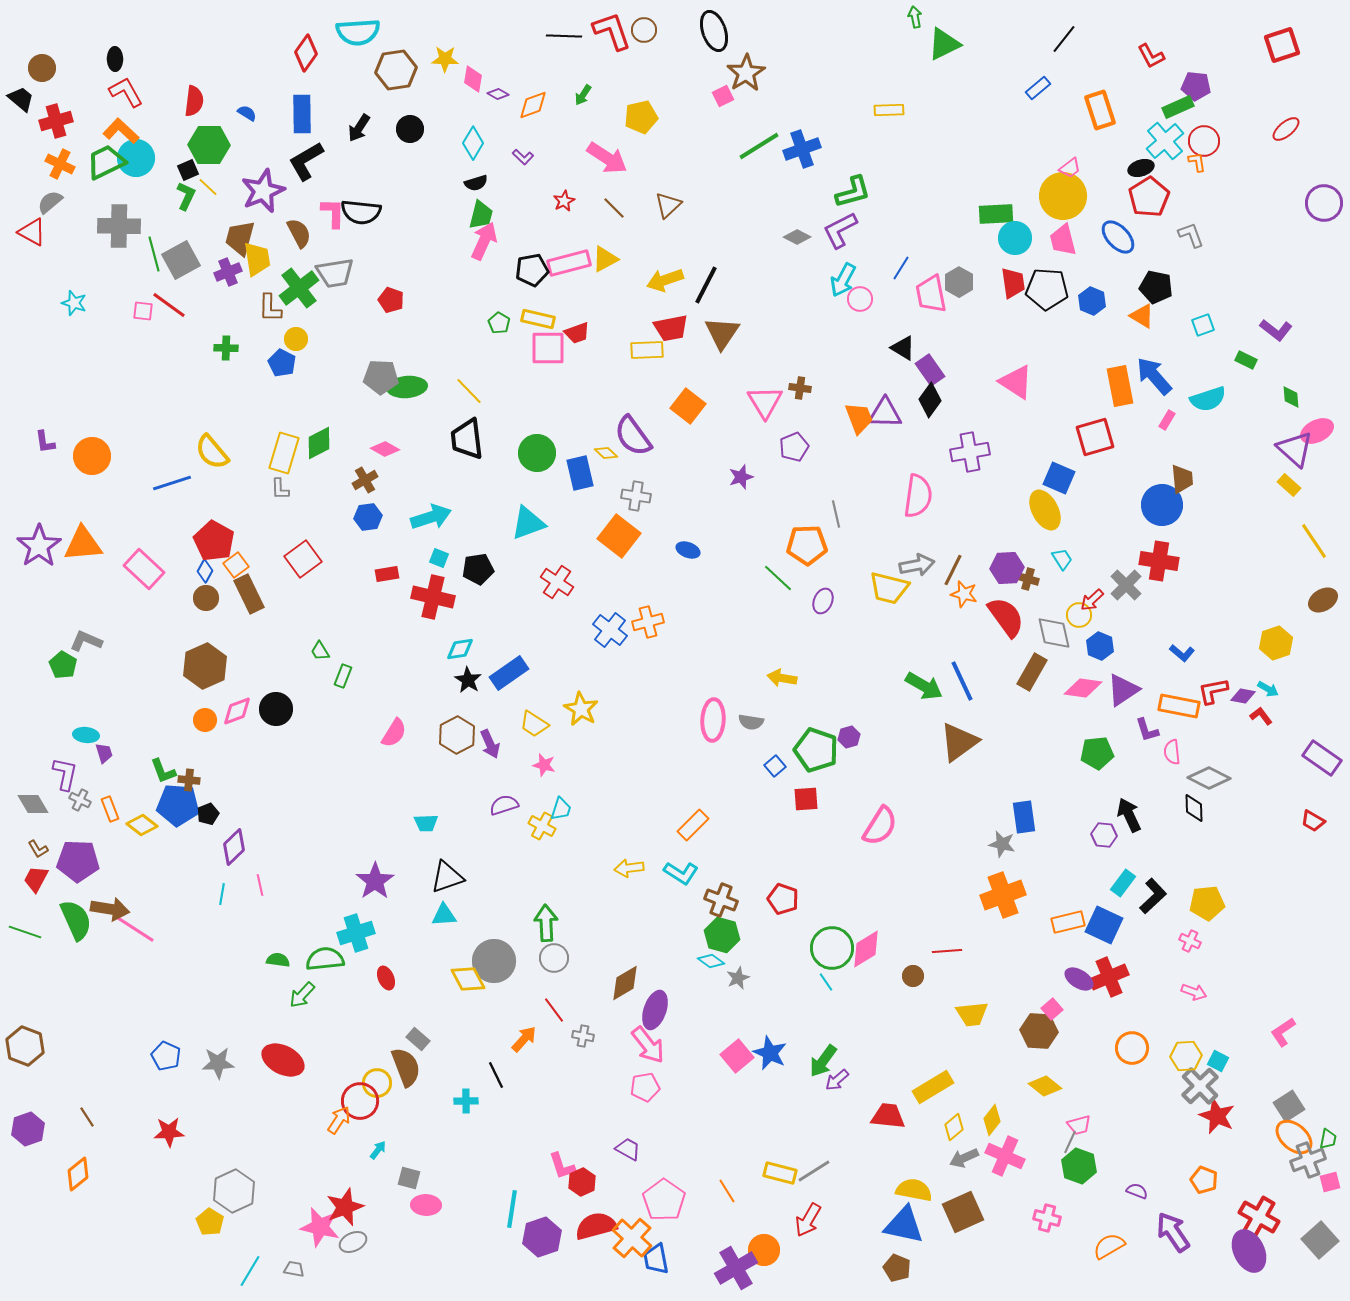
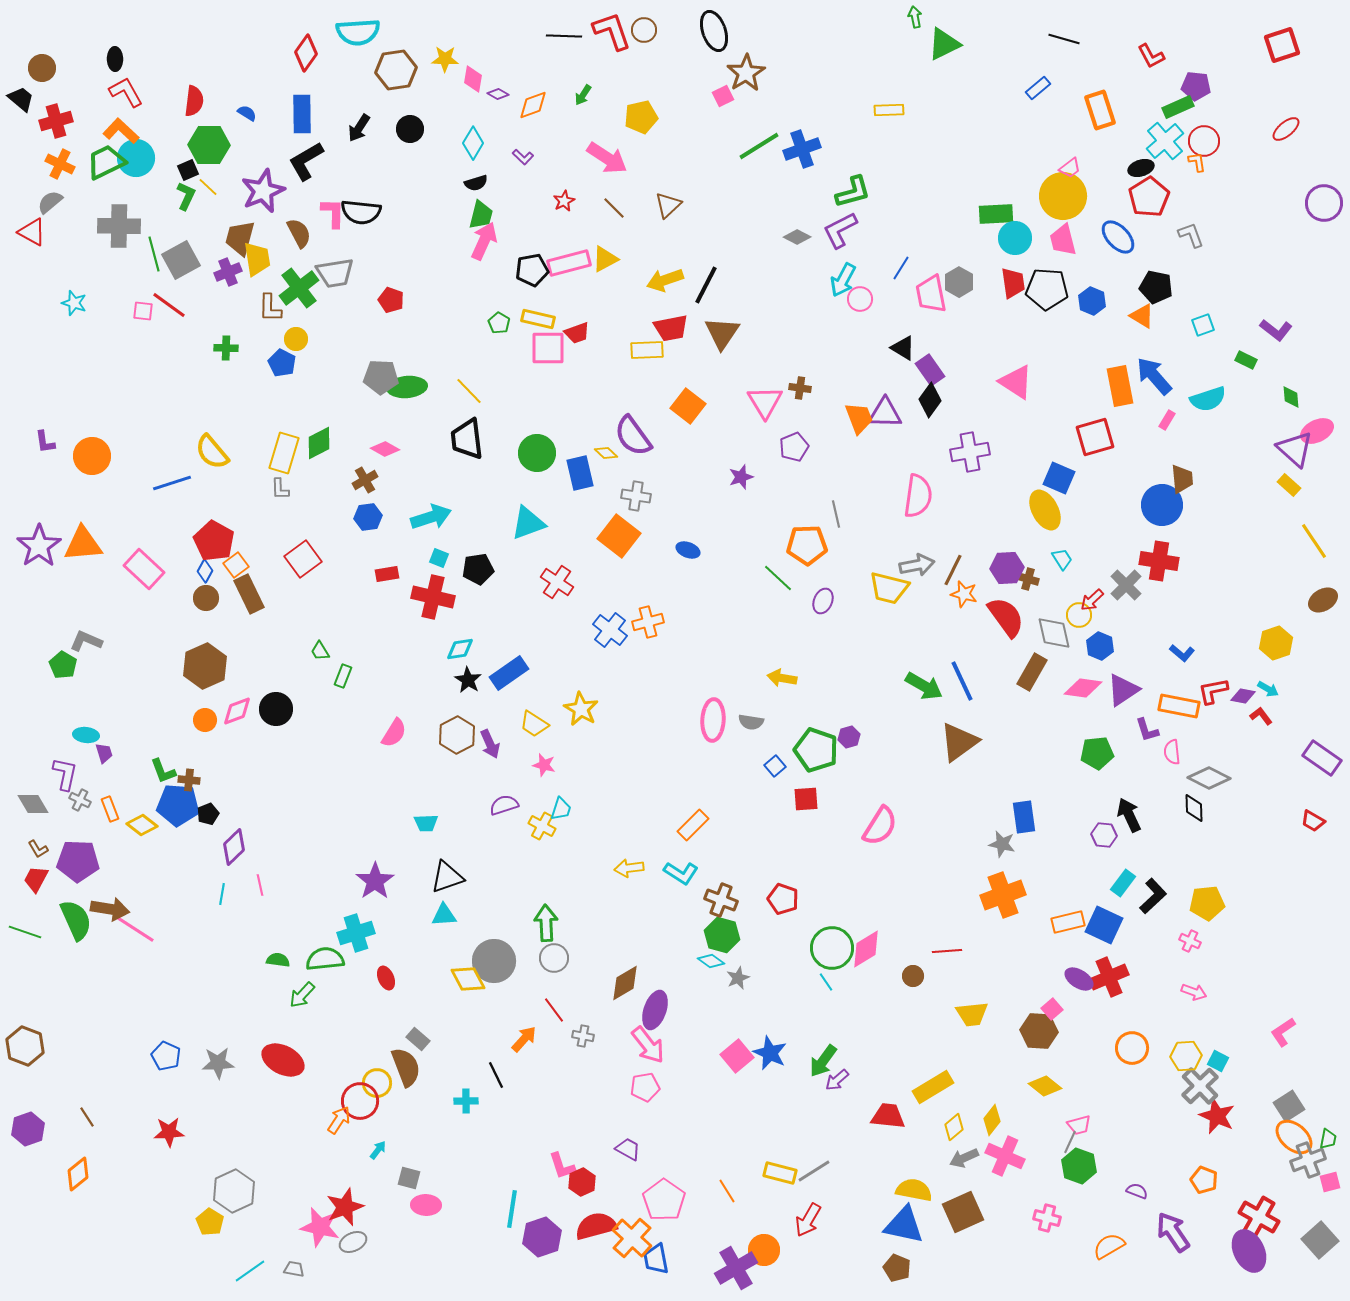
black line at (1064, 39): rotated 68 degrees clockwise
cyan line at (250, 1271): rotated 24 degrees clockwise
